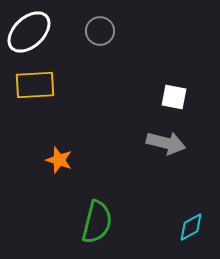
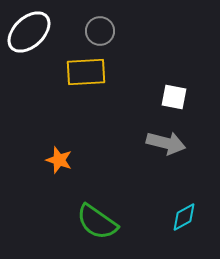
yellow rectangle: moved 51 px right, 13 px up
green semicircle: rotated 111 degrees clockwise
cyan diamond: moved 7 px left, 10 px up
